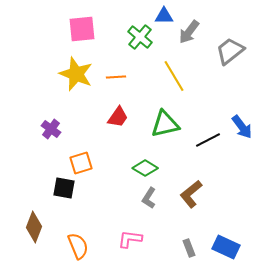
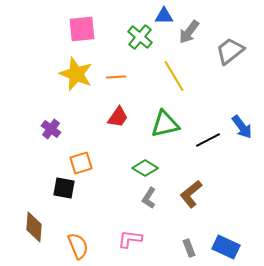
brown diamond: rotated 16 degrees counterclockwise
